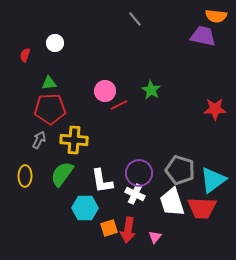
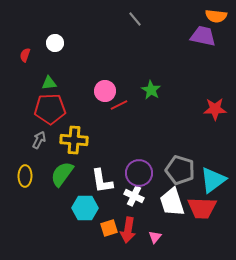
white cross: moved 1 px left, 2 px down
